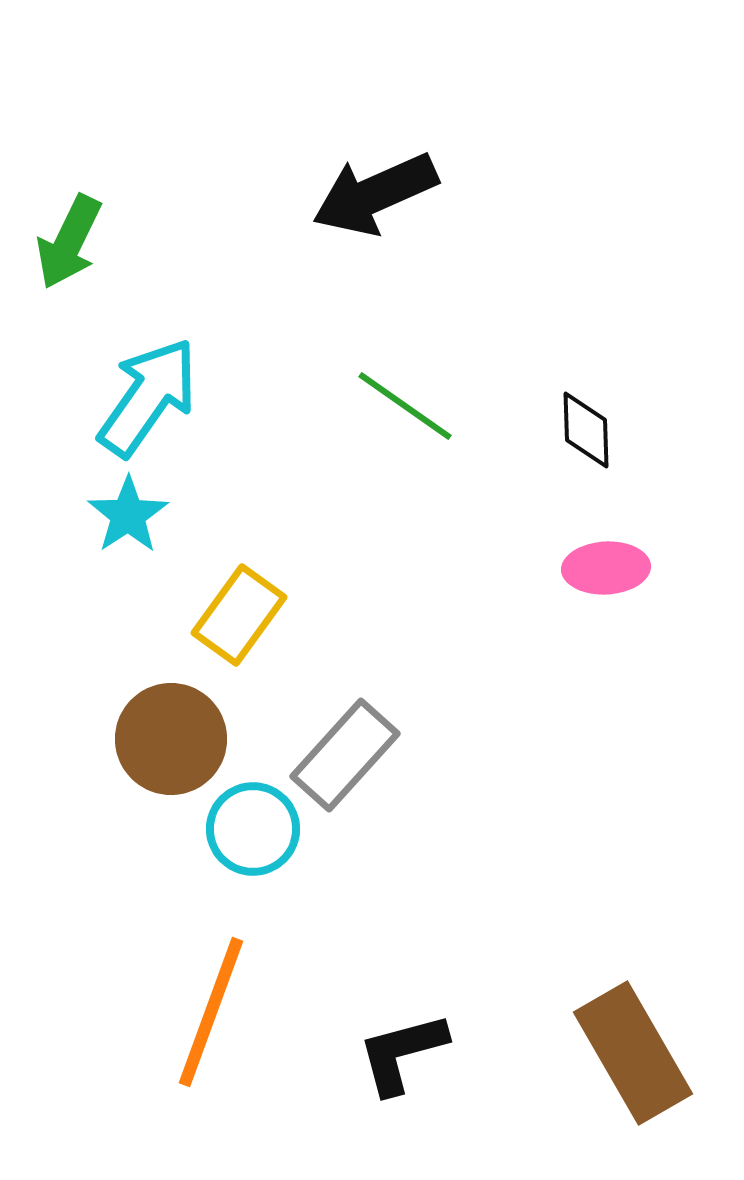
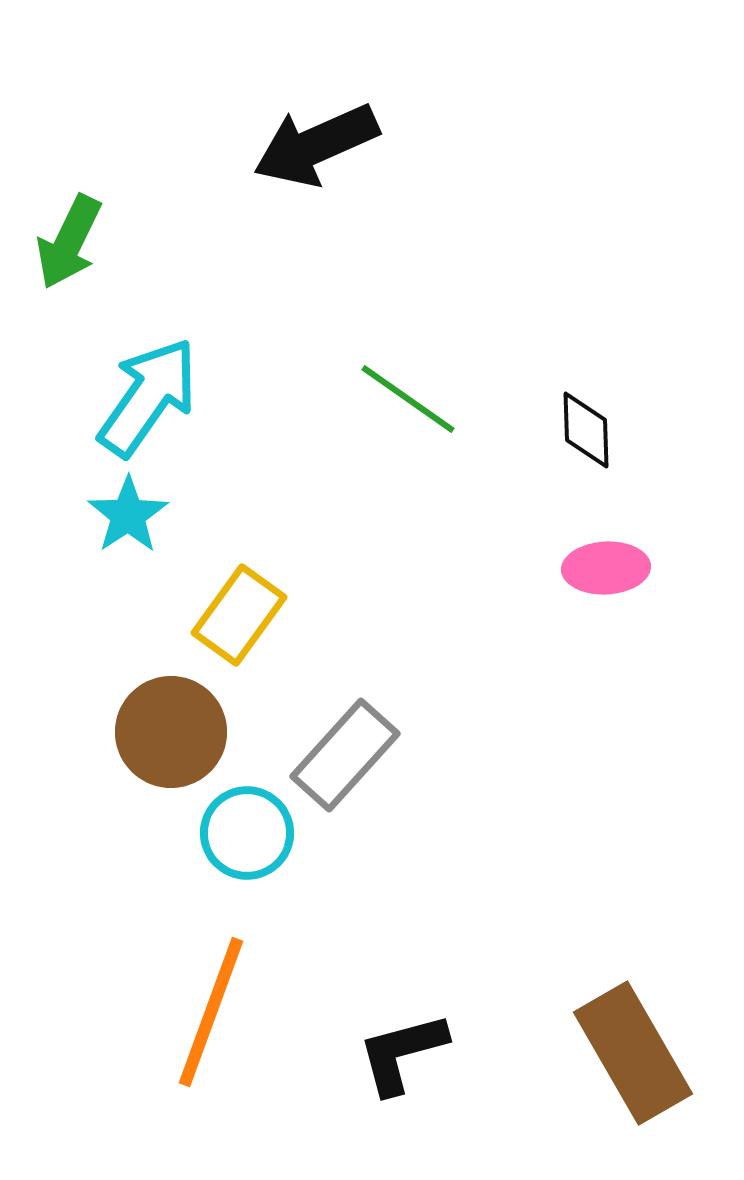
black arrow: moved 59 px left, 49 px up
green line: moved 3 px right, 7 px up
brown circle: moved 7 px up
cyan circle: moved 6 px left, 4 px down
